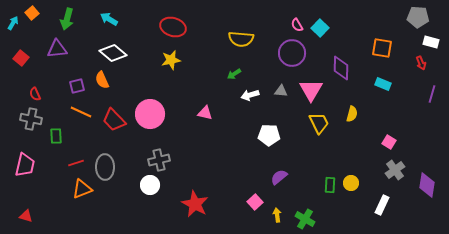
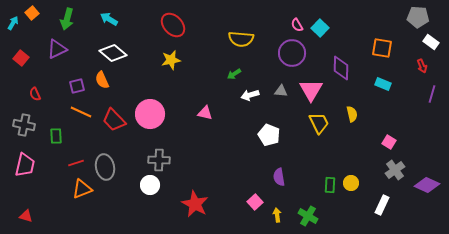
red ellipse at (173, 27): moved 2 px up; rotated 30 degrees clockwise
white rectangle at (431, 42): rotated 21 degrees clockwise
purple triangle at (57, 49): rotated 20 degrees counterclockwise
red arrow at (421, 63): moved 1 px right, 3 px down
yellow semicircle at (352, 114): rotated 28 degrees counterclockwise
gray cross at (31, 119): moved 7 px left, 6 px down
white pentagon at (269, 135): rotated 20 degrees clockwise
gray cross at (159, 160): rotated 15 degrees clockwise
gray ellipse at (105, 167): rotated 10 degrees counterclockwise
purple semicircle at (279, 177): rotated 60 degrees counterclockwise
purple diamond at (427, 185): rotated 75 degrees counterclockwise
green cross at (305, 219): moved 3 px right, 3 px up
